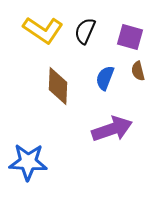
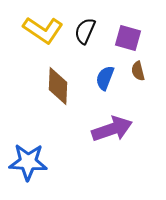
purple square: moved 2 px left, 1 px down
